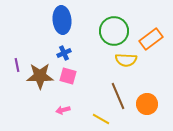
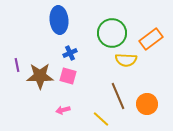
blue ellipse: moved 3 px left
green circle: moved 2 px left, 2 px down
blue cross: moved 6 px right
yellow line: rotated 12 degrees clockwise
